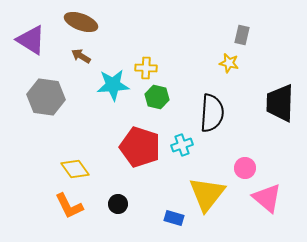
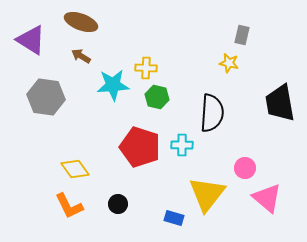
black trapezoid: rotated 12 degrees counterclockwise
cyan cross: rotated 20 degrees clockwise
